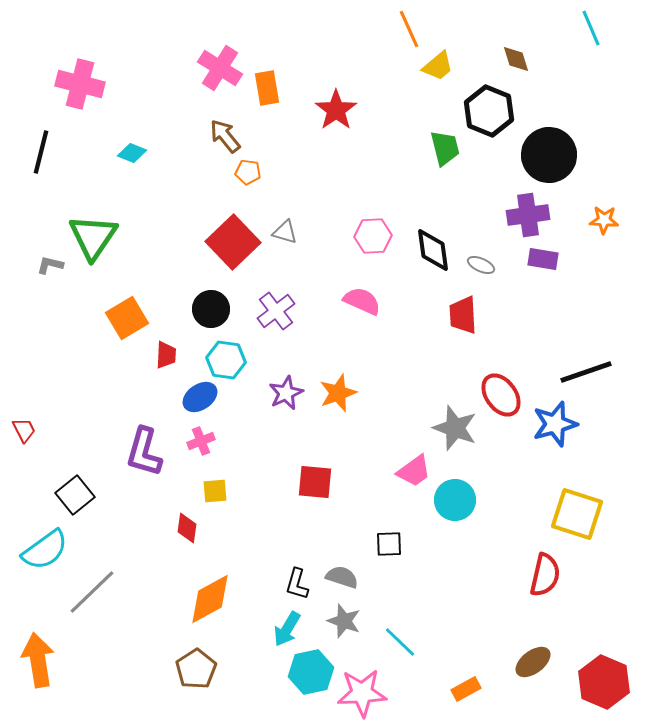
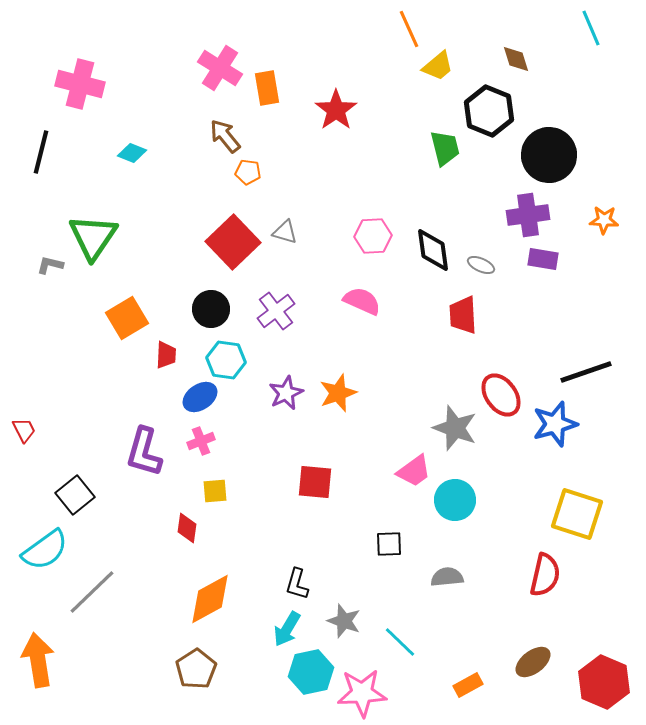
gray semicircle at (342, 577): moved 105 px right; rotated 24 degrees counterclockwise
orange rectangle at (466, 689): moved 2 px right, 4 px up
